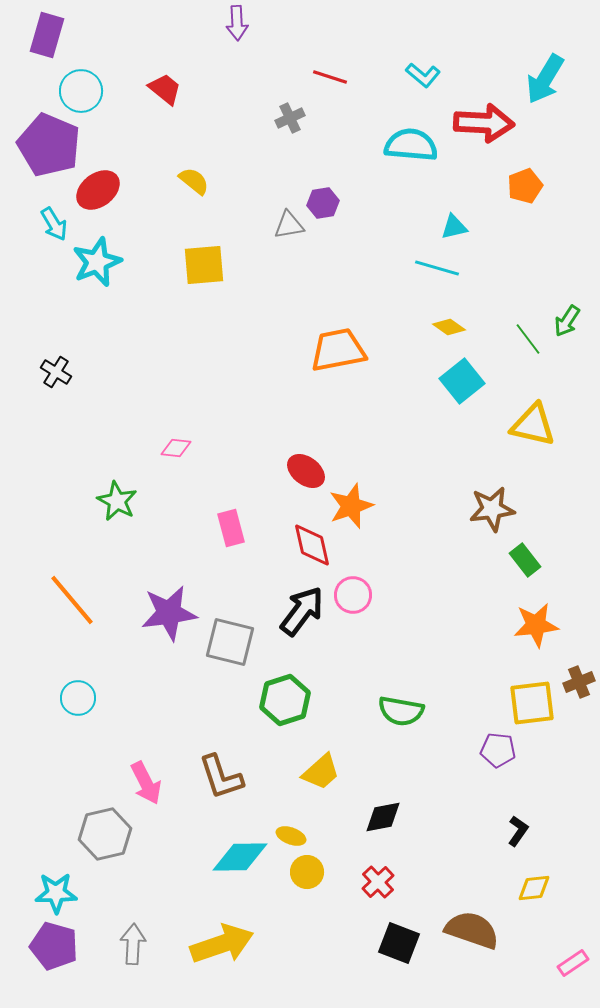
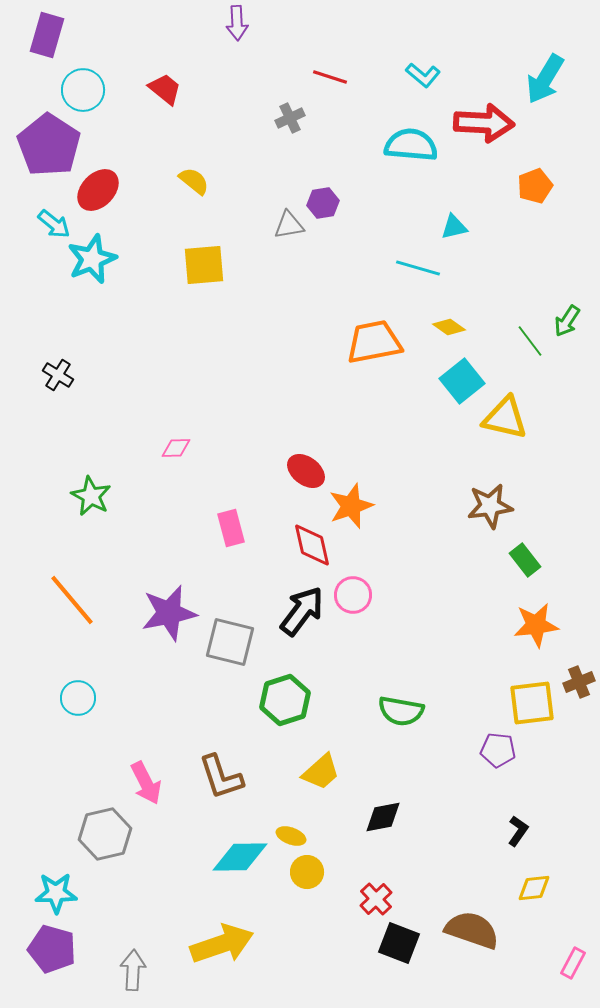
cyan circle at (81, 91): moved 2 px right, 1 px up
purple pentagon at (49, 145): rotated 10 degrees clockwise
orange pentagon at (525, 186): moved 10 px right
red ellipse at (98, 190): rotated 9 degrees counterclockwise
cyan arrow at (54, 224): rotated 20 degrees counterclockwise
cyan star at (97, 262): moved 5 px left, 3 px up
cyan line at (437, 268): moved 19 px left
green line at (528, 339): moved 2 px right, 2 px down
orange trapezoid at (338, 350): moved 36 px right, 8 px up
black cross at (56, 372): moved 2 px right, 3 px down
yellow triangle at (533, 425): moved 28 px left, 7 px up
pink diamond at (176, 448): rotated 8 degrees counterclockwise
green star at (117, 501): moved 26 px left, 5 px up
brown star at (492, 509): moved 2 px left, 3 px up
purple star at (169, 613): rotated 4 degrees counterclockwise
red cross at (378, 882): moved 2 px left, 17 px down
gray arrow at (133, 944): moved 26 px down
purple pentagon at (54, 946): moved 2 px left, 3 px down
pink rectangle at (573, 963): rotated 28 degrees counterclockwise
